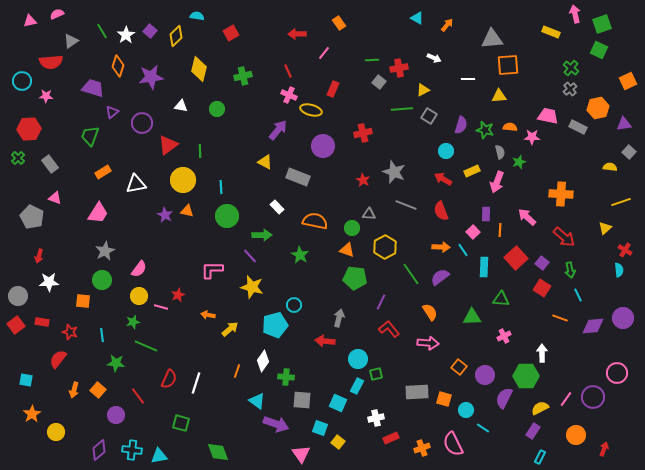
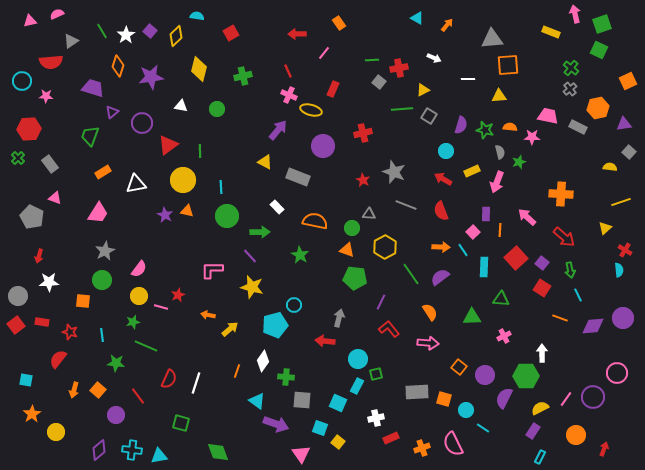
green arrow at (262, 235): moved 2 px left, 3 px up
